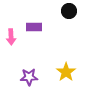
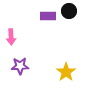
purple rectangle: moved 14 px right, 11 px up
purple star: moved 9 px left, 11 px up
